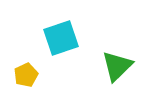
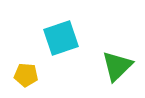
yellow pentagon: rotated 30 degrees clockwise
